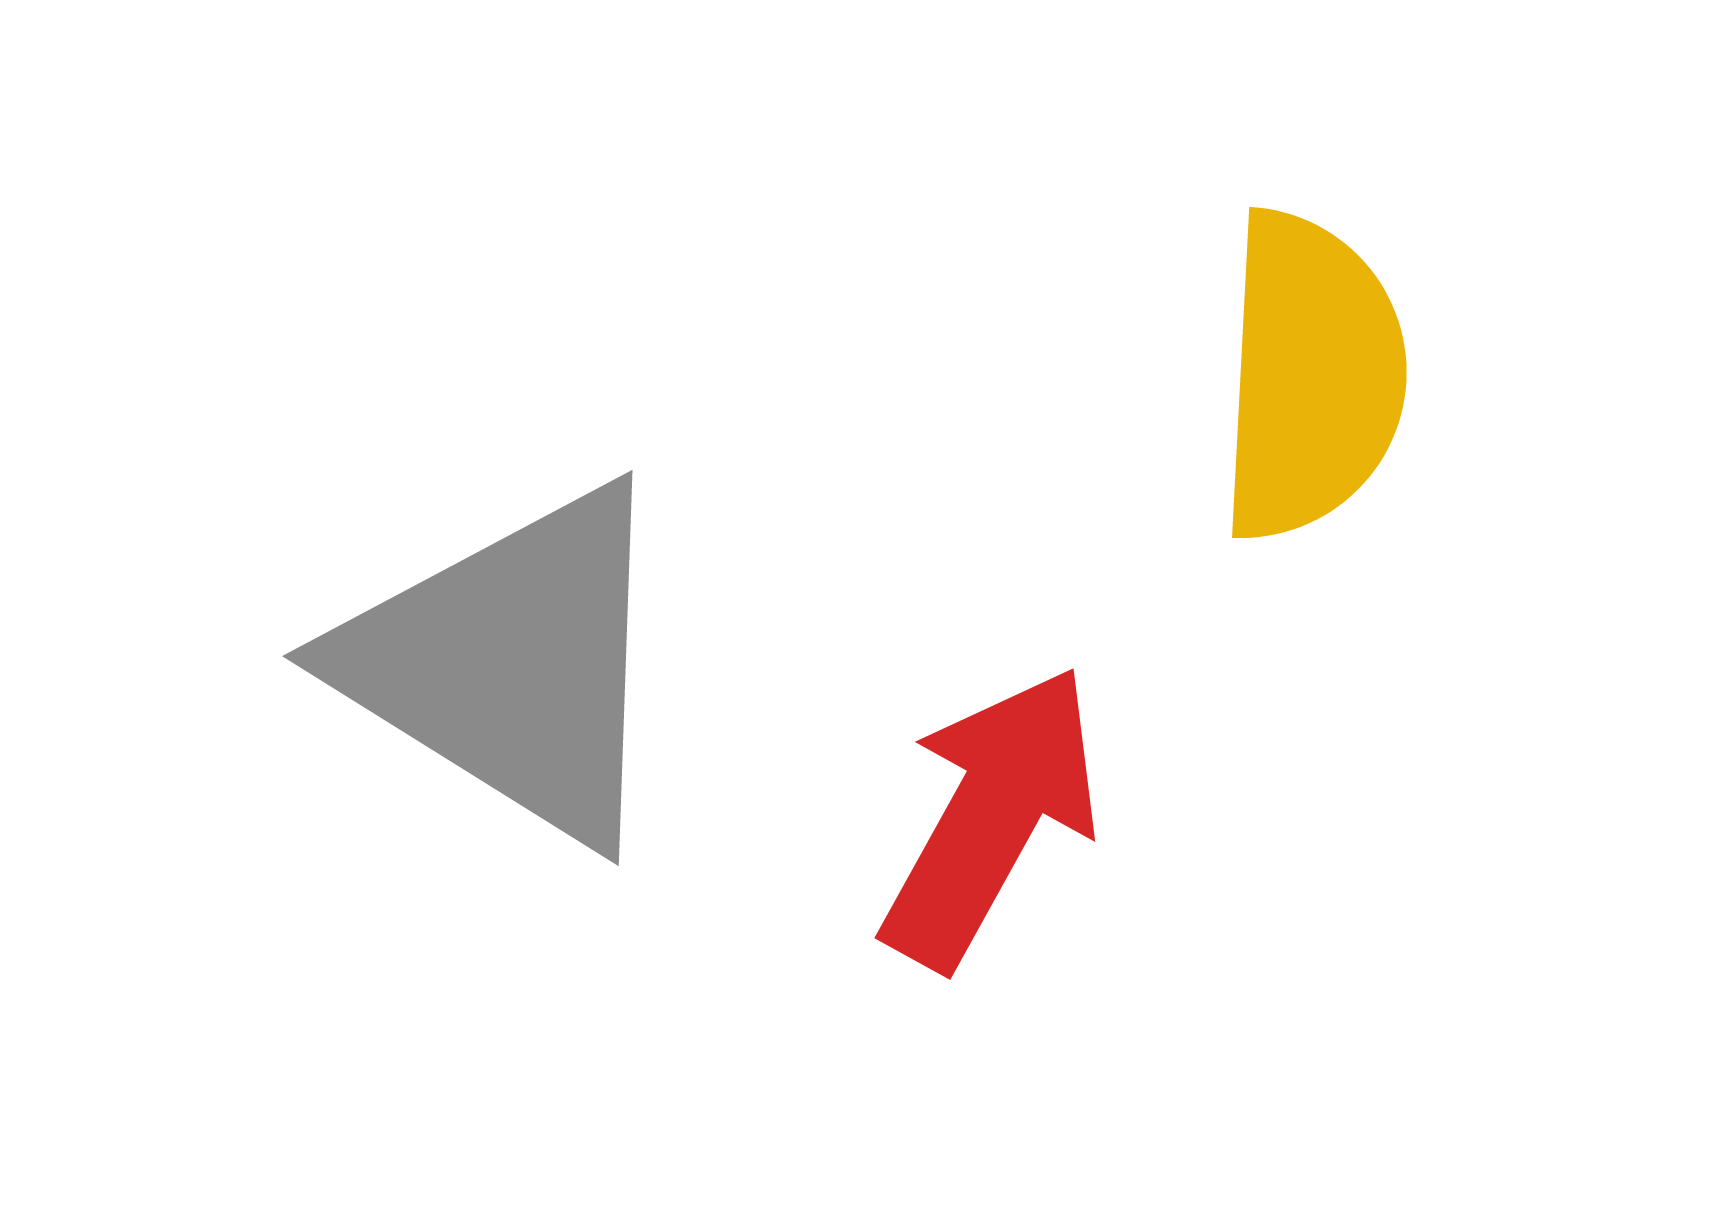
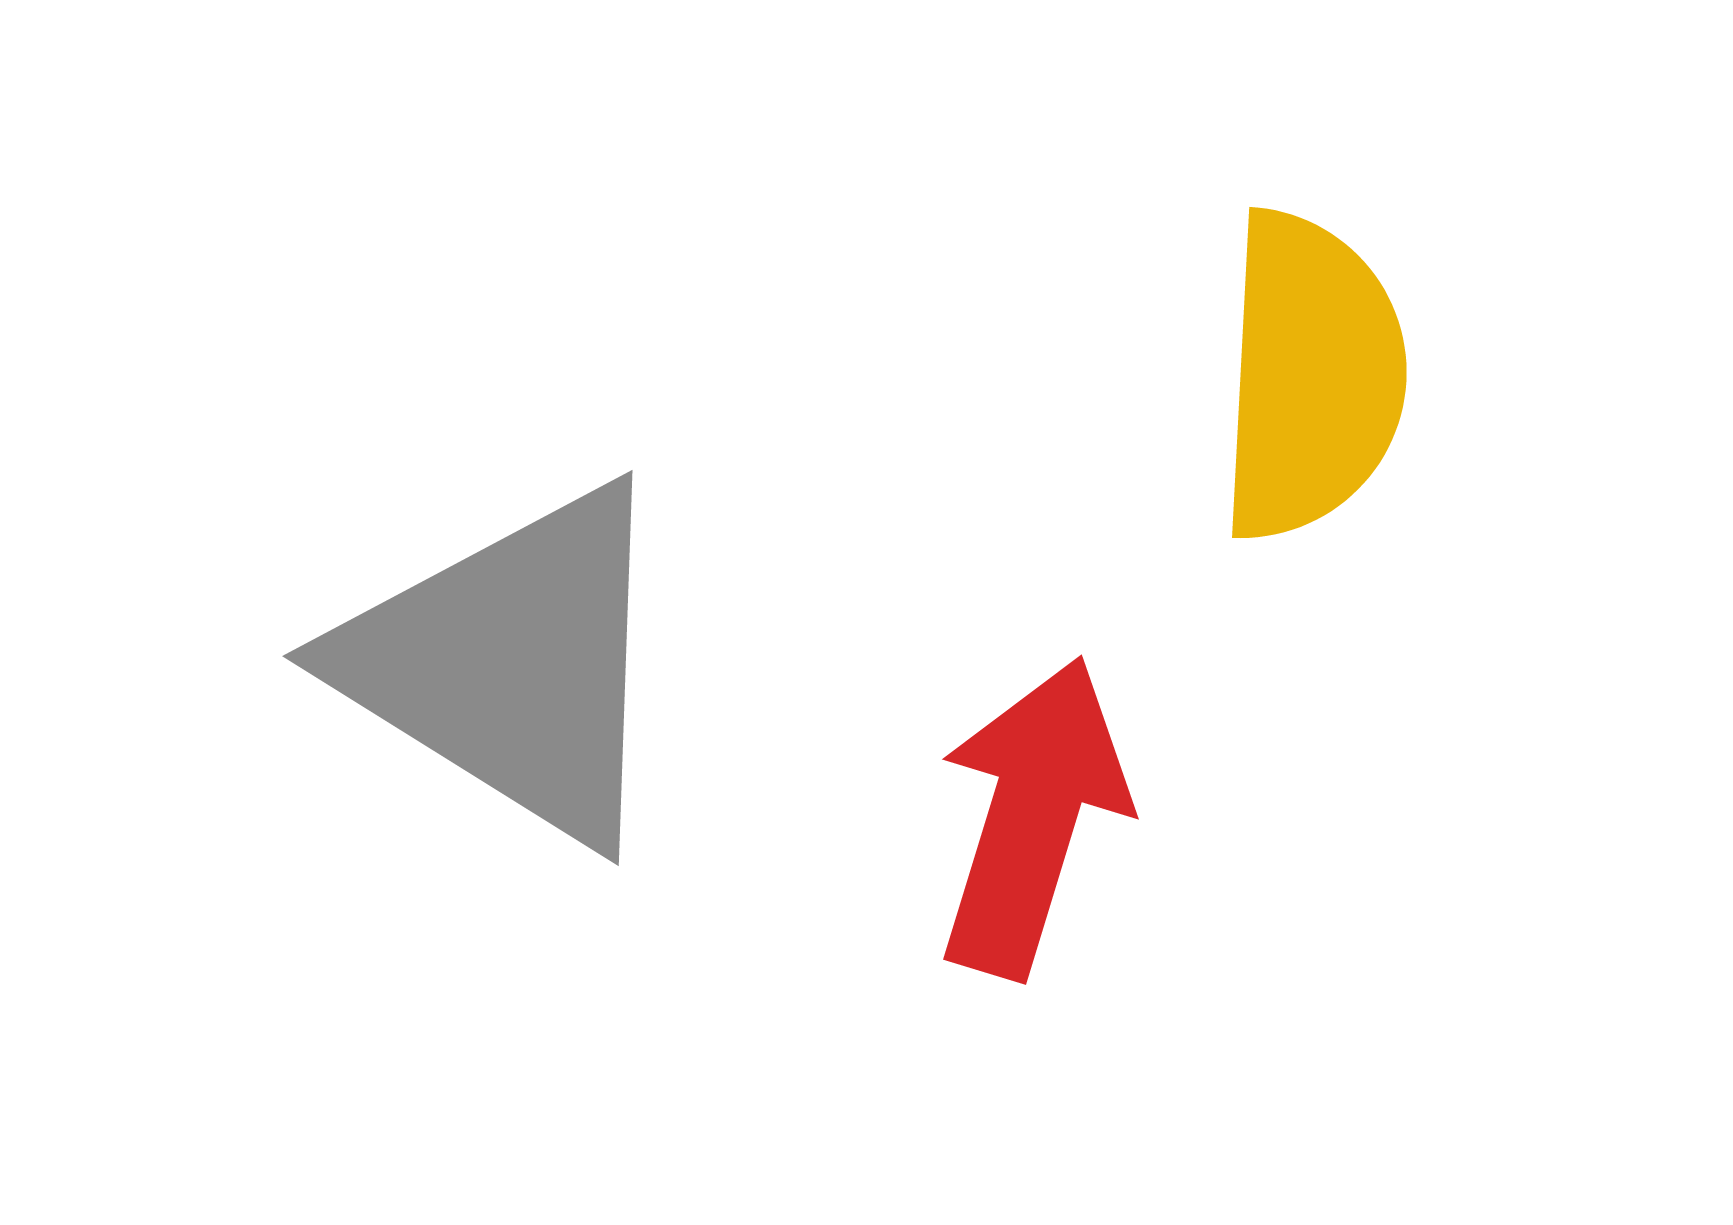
red arrow: moved 41 px right; rotated 12 degrees counterclockwise
